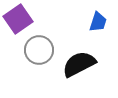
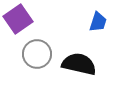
gray circle: moved 2 px left, 4 px down
black semicircle: rotated 40 degrees clockwise
